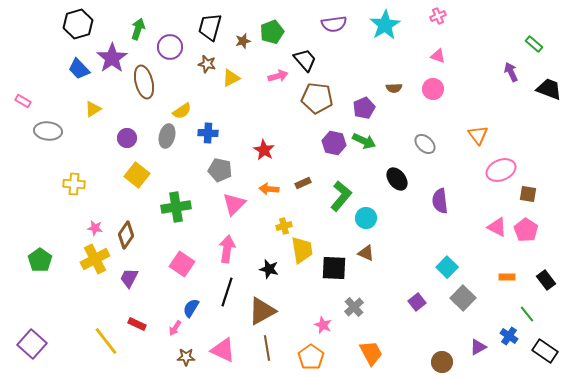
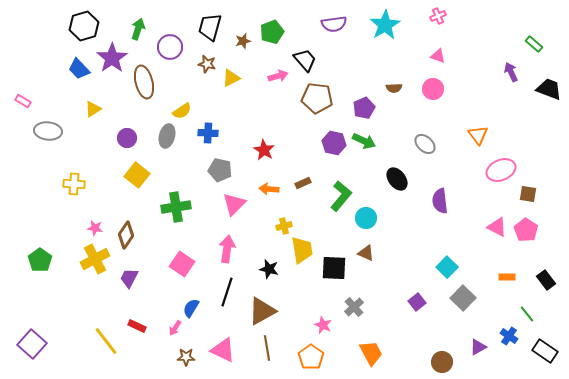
black hexagon at (78, 24): moved 6 px right, 2 px down
red rectangle at (137, 324): moved 2 px down
